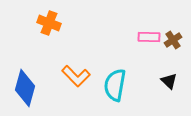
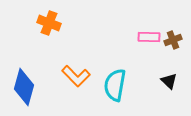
brown cross: rotated 12 degrees clockwise
blue diamond: moved 1 px left, 1 px up
